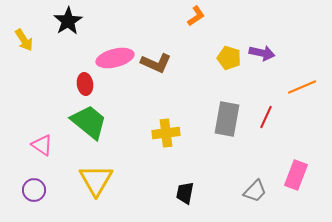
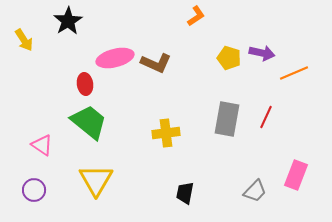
orange line: moved 8 px left, 14 px up
